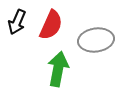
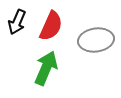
red semicircle: moved 1 px down
green arrow: moved 12 px left, 1 px up; rotated 12 degrees clockwise
